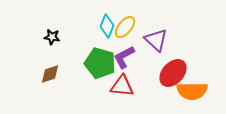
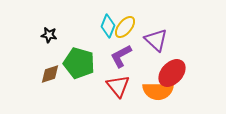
cyan diamond: moved 1 px right
black star: moved 3 px left, 2 px up
purple L-shape: moved 3 px left, 1 px up
green pentagon: moved 21 px left
red ellipse: moved 1 px left
red triangle: moved 4 px left; rotated 45 degrees clockwise
orange semicircle: moved 34 px left
